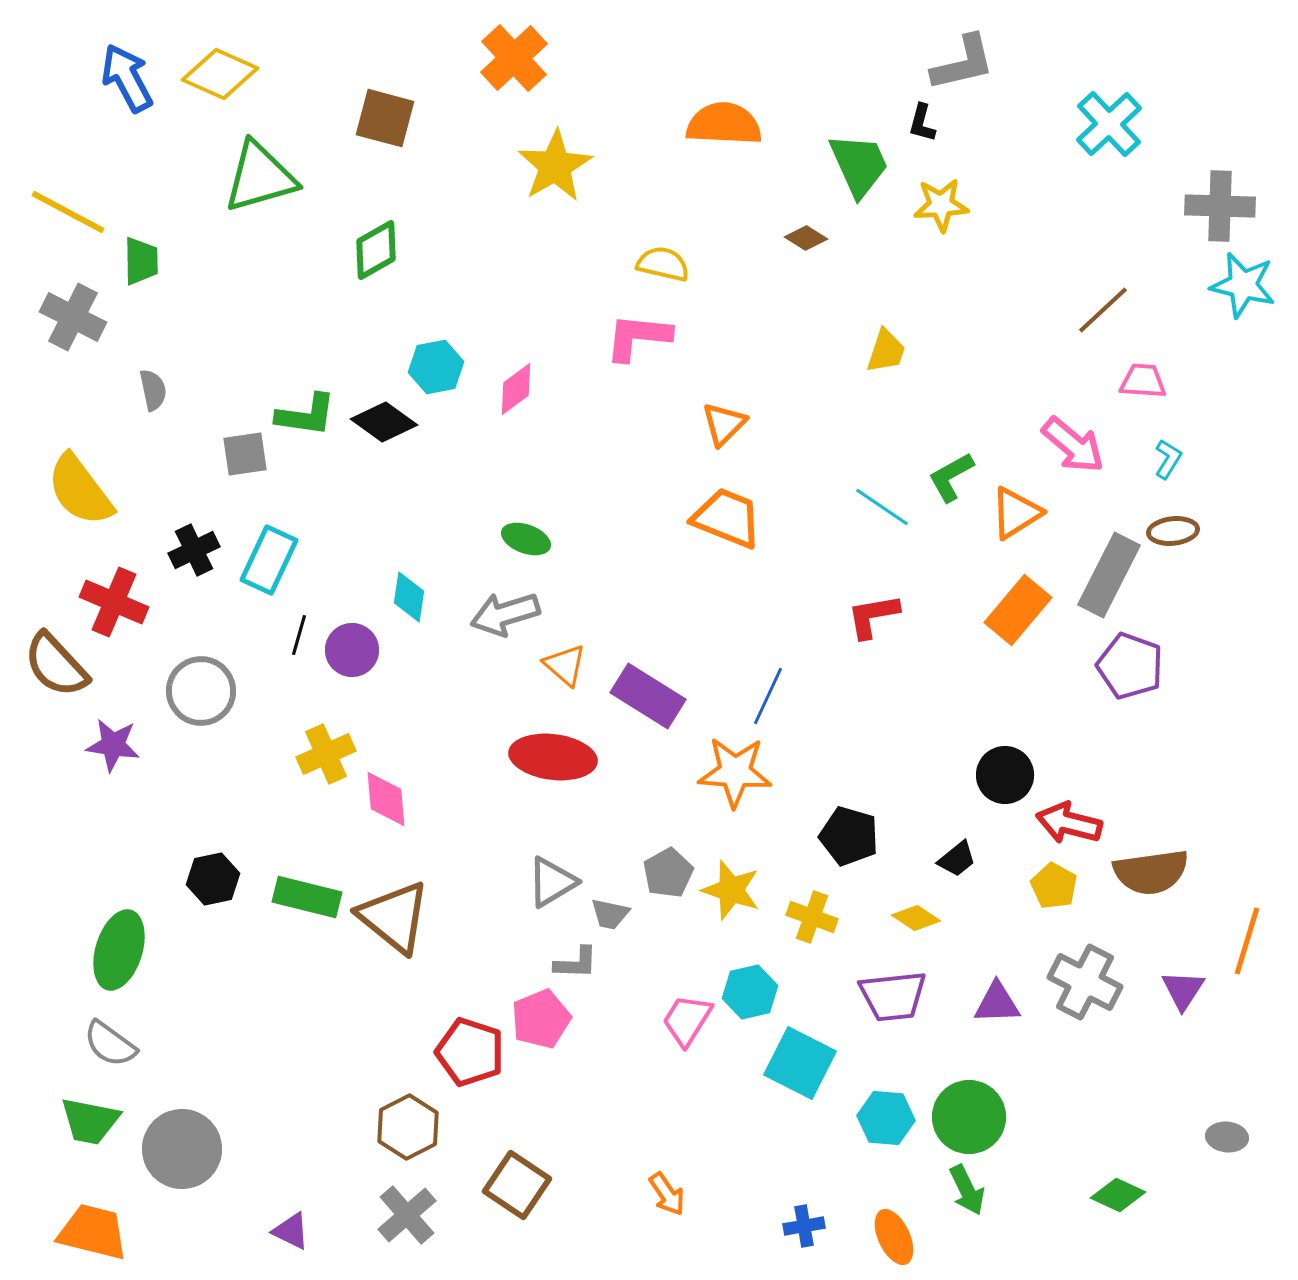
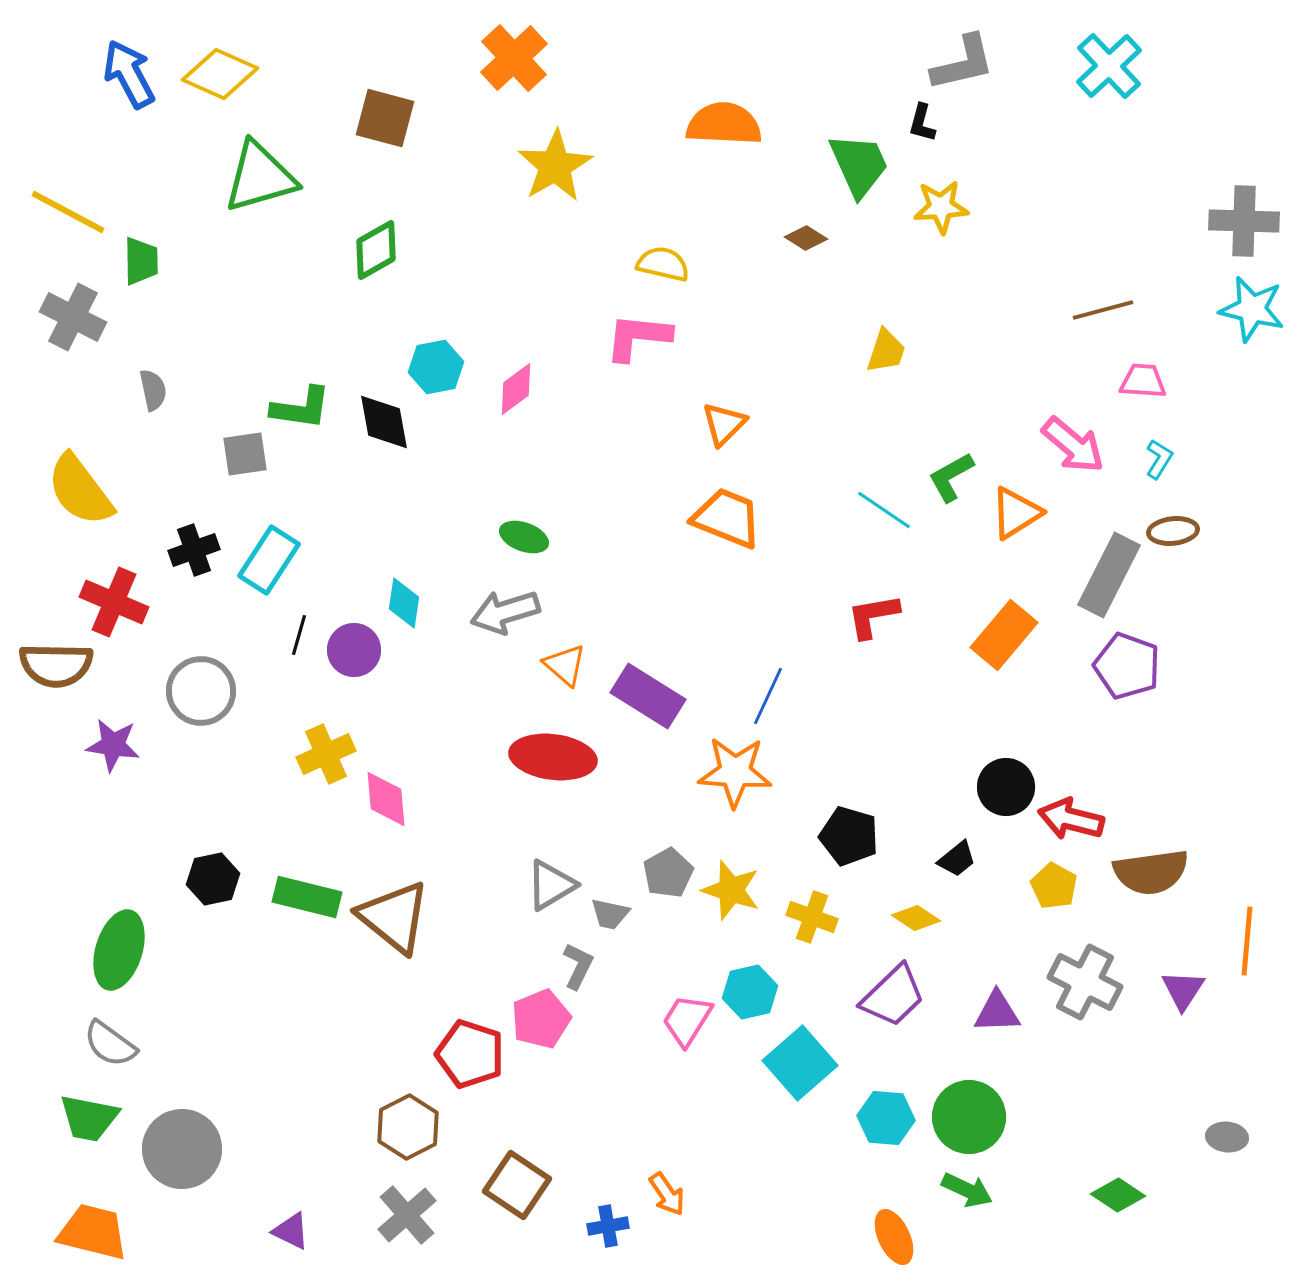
blue arrow at (127, 78): moved 2 px right, 4 px up
cyan cross at (1109, 124): moved 58 px up
yellow star at (941, 205): moved 2 px down
gray cross at (1220, 206): moved 24 px right, 15 px down
cyan star at (1243, 285): moved 9 px right, 24 px down
brown line at (1103, 310): rotated 28 degrees clockwise
green L-shape at (306, 415): moved 5 px left, 7 px up
black diamond at (384, 422): rotated 44 degrees clockwise
cyan L-shape at (1168, 459): moved 9 px left
cyan line at (882, 507): moved 2 px right, 3 px down
green ellipse at (526, 539): moved 2 px left, 2 px up
black cross at (194, 550): rotated 6 degrees clockwise
cyan rectangle at (269, 560): rotated 8 degrees clockwise
cyan diamond at (409, 597): moved 5 px left, 6 px down
orange rectangle at (1018, 610): moved 14 px left, 25 px down
gray arrow at (505, 614): moved 2 px up
purple circle at (352, 650): moved 2 px right
brown semicircle at (56, 665): rotated 46 degrees counterclockwise
purple pentagon at (1130, 666): moved 3 px left
black circle at (1005, 775): moved 1 px right, 12 px down
red arrow at (1069, 823): moved 2 px right, 4 px up
gray triangle at (552, 882): moved 1 px left, 3 px down
orange line at (1247, 941): rotated 12 degrees counterclockwise
gray L-shape at (576, 963): moved 2 px right, 3 px down; rotated 66 degrees counterclockwise
purple trapezoid at (893, 996): rotated 38 degrees counterclockwise
purple triangle at (997, 1003): moved 9 px down
red pentagon at (470, 1052): moved 2 px down
cyan square at (800, 1063): rotated 22 degrees clockwise
green trapezoid at (90, 1121): moved 1 px left, 3 px up
green arrow at (967, 1190): rotated 39 degrees counterclockwise
green diamond at (1118, 1195): rotated 8 degrees clockwise
blue cross at (804, 1226): moved 196 px left
